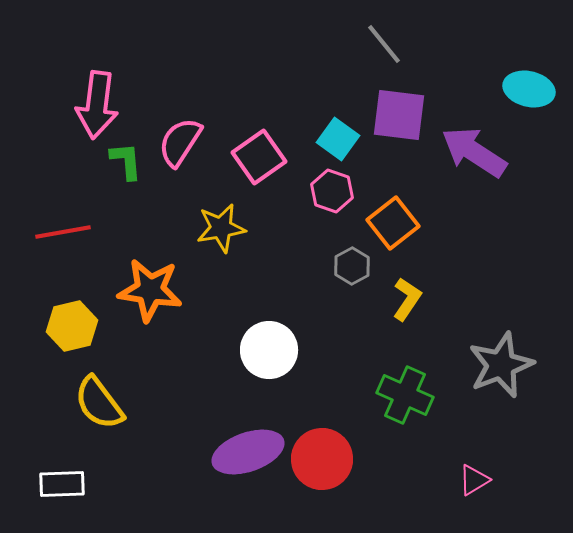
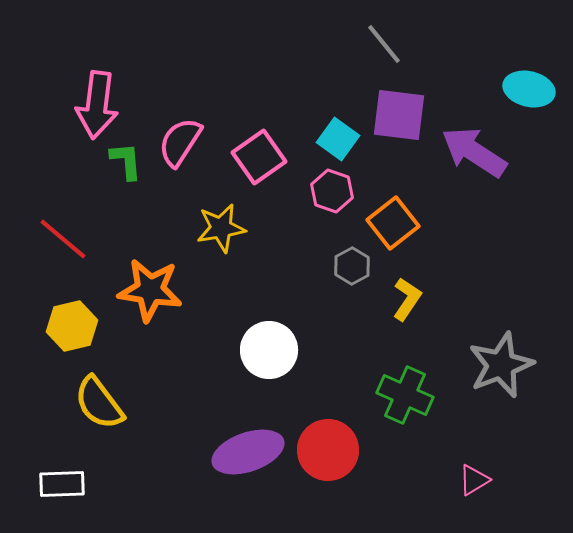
red line: moved 7 px down; rotated 50 degrees clockwise
red circle: moved 6 px right, 9 px up
